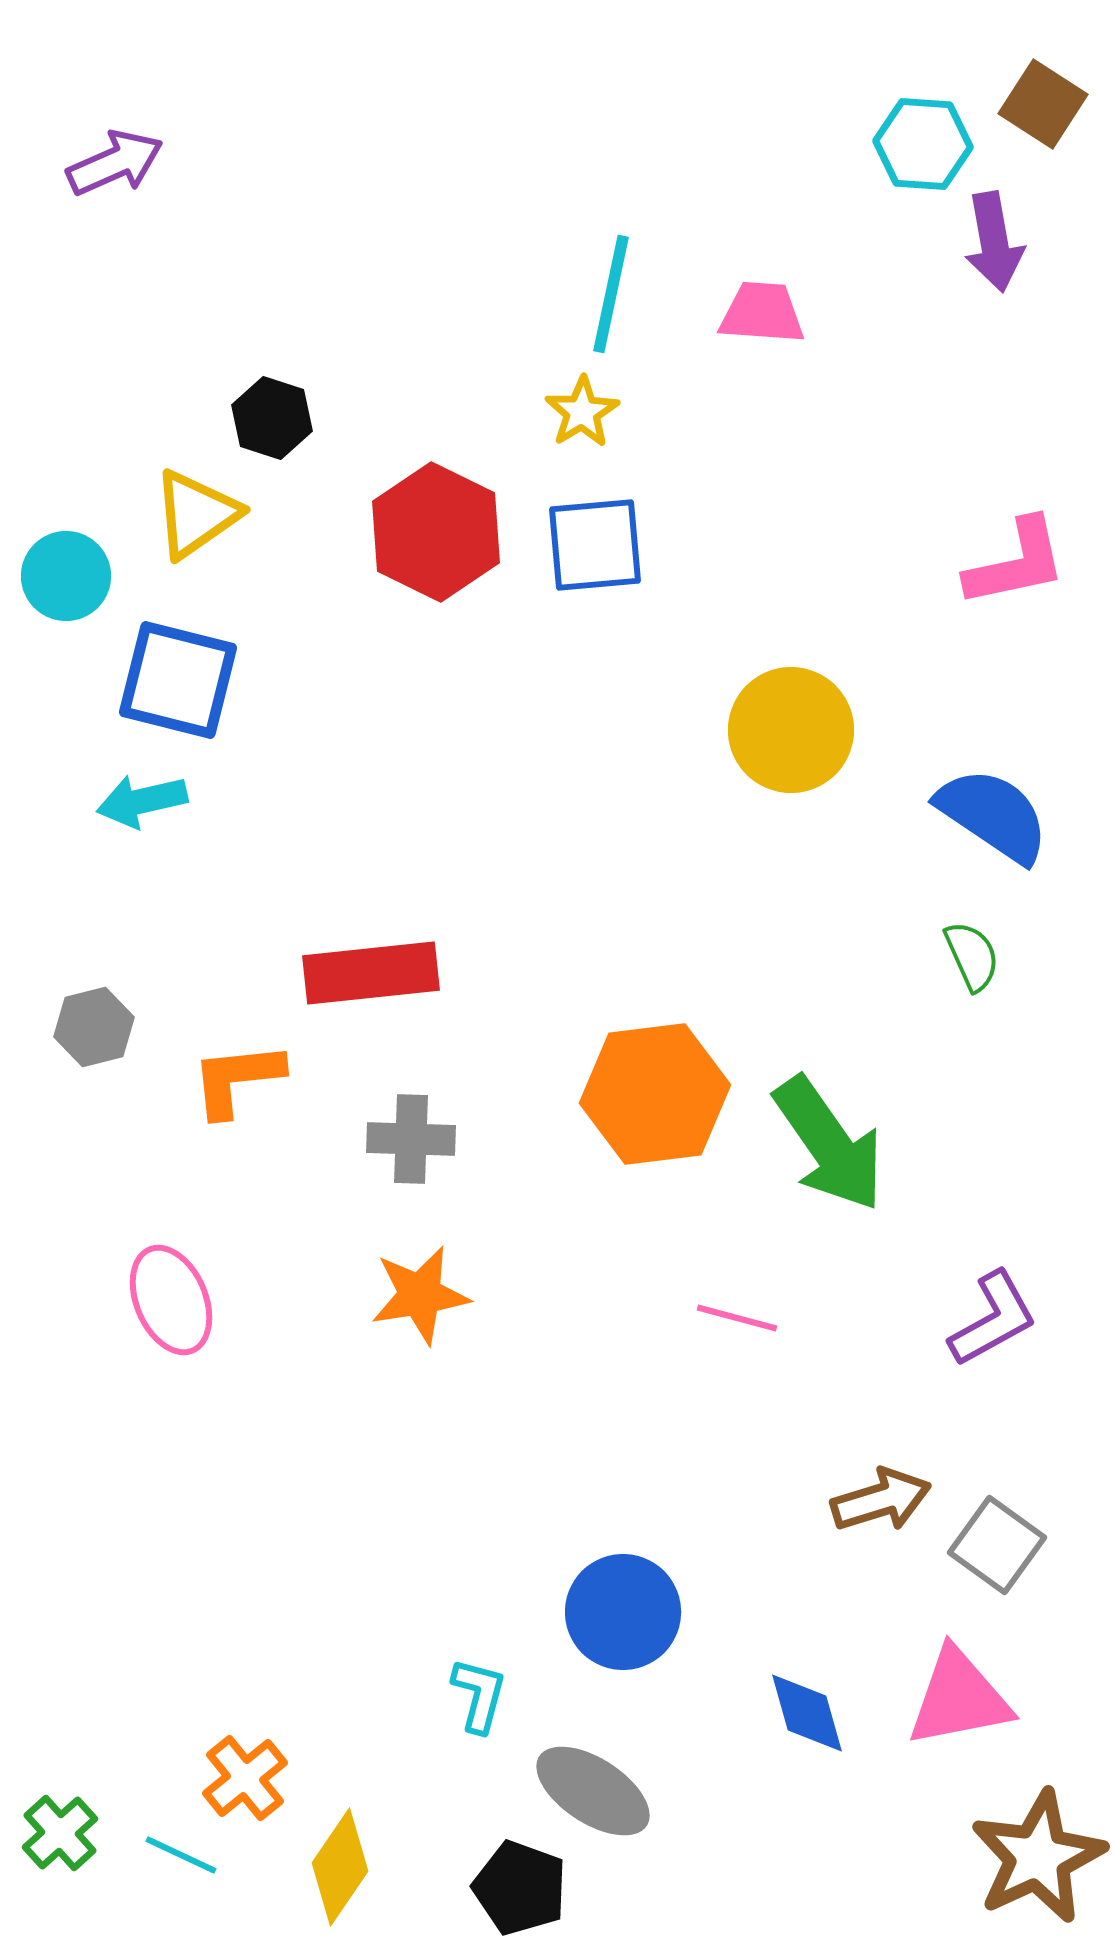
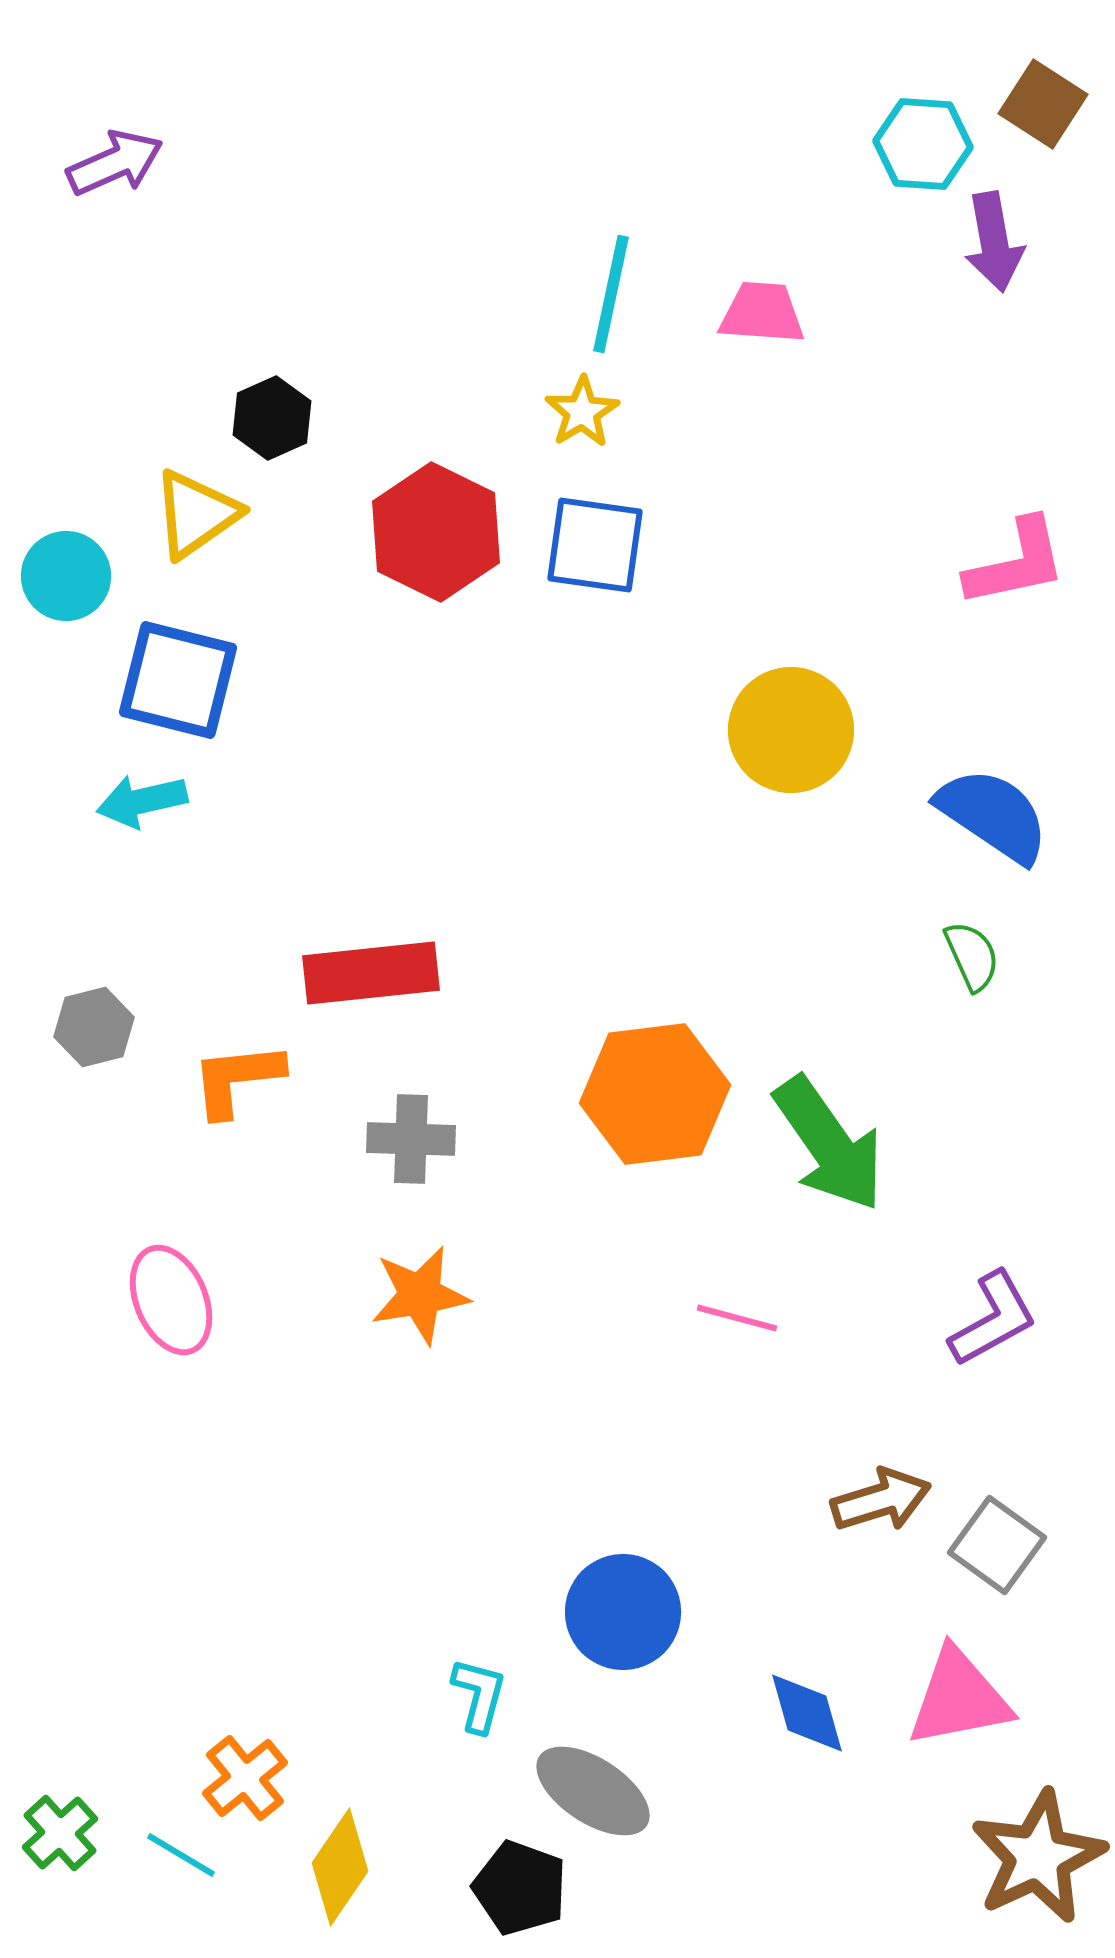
black hexagon at (272, 418): rotated 18 degrees clockwise
blue square at (595, 545): rotated 13 degrees clockwise
cyan line at (181, 1855): rotated 6 degrees clockwise
